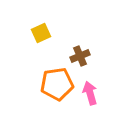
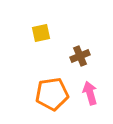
yellow square: rotated 12 degrees clockwise
orange pentagon: moved 5 px left, 10 px down
